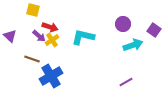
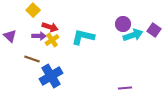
yellow square: rotated 32 degrees clockwise
purple arrow: rotated 40 degrees counterclockwise
cyan arrow: moved 10 px up
purple line: moved 1 px left, 6 px down; rotated 24 degrees clockwise
